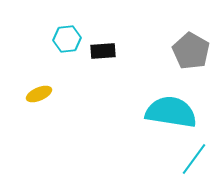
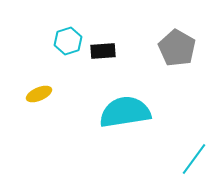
cyan hexagon: moved 1 px right, 2 px down; rotated 12 degrees counterclockwise
gray pentagon: moved 14 px left, 3 px up
cyan semicircle: moved 46 px left; rotated 18 degrees counterclockwise
